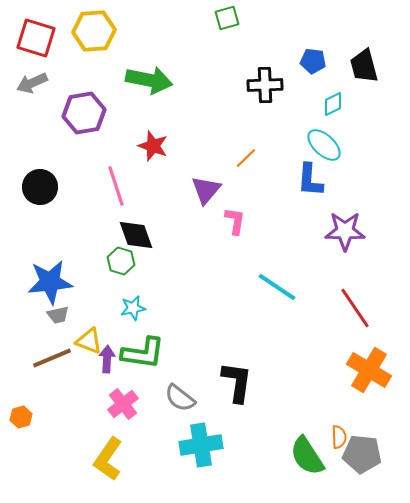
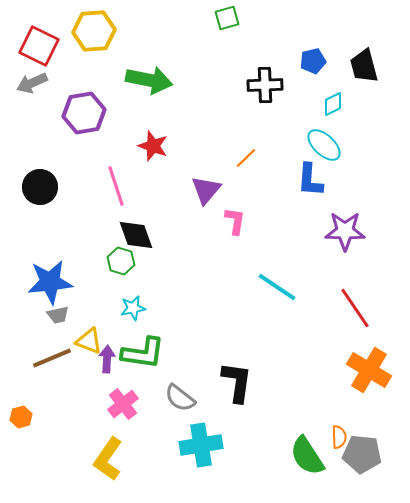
red square: moved 3 px right, 8 px down; rotated 9 degrees clockwise
blue pentagon: rotated 20 degrees counterclockwise
